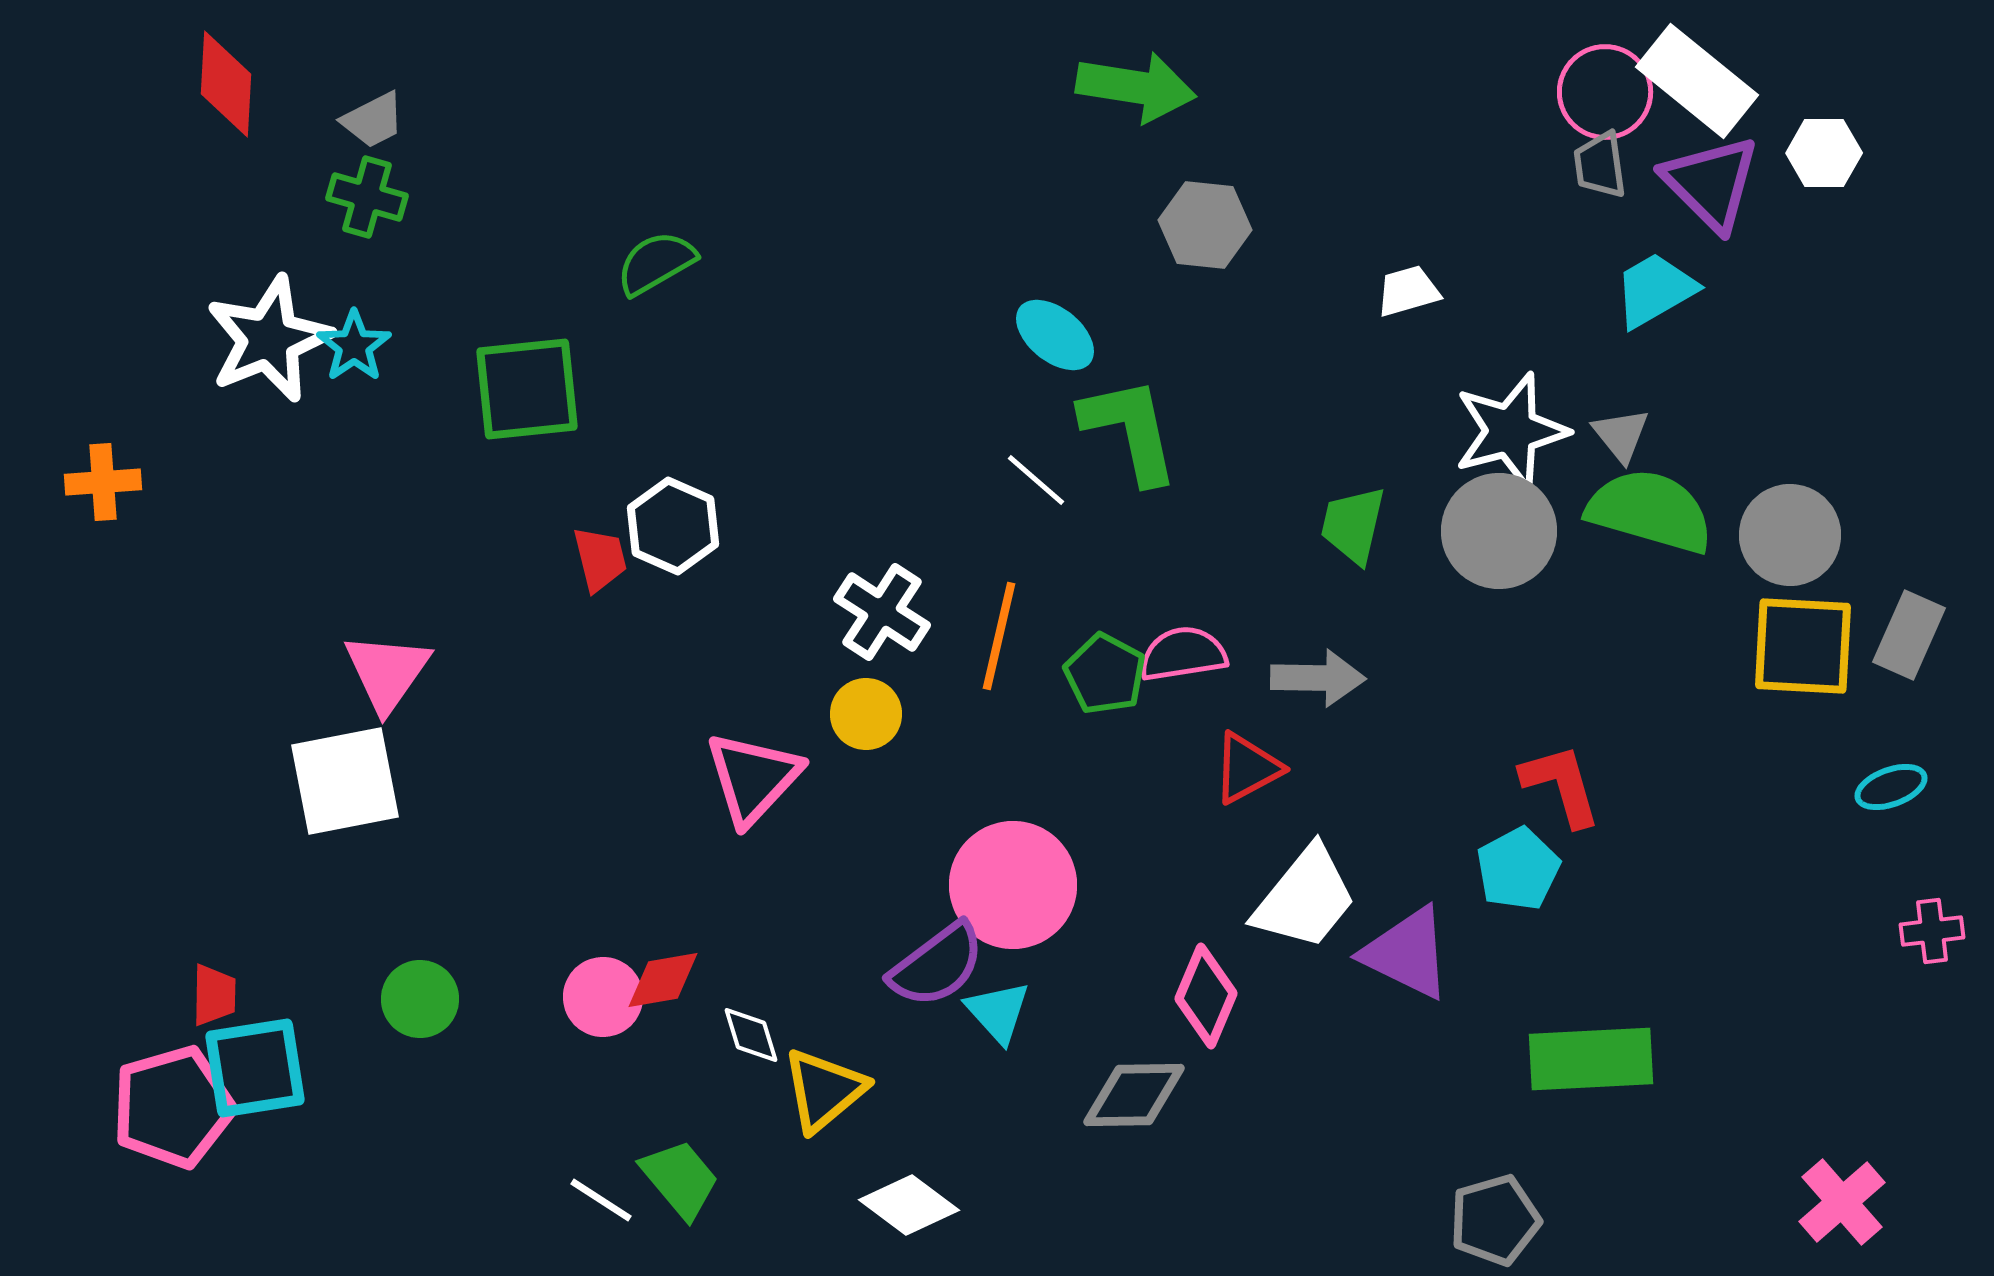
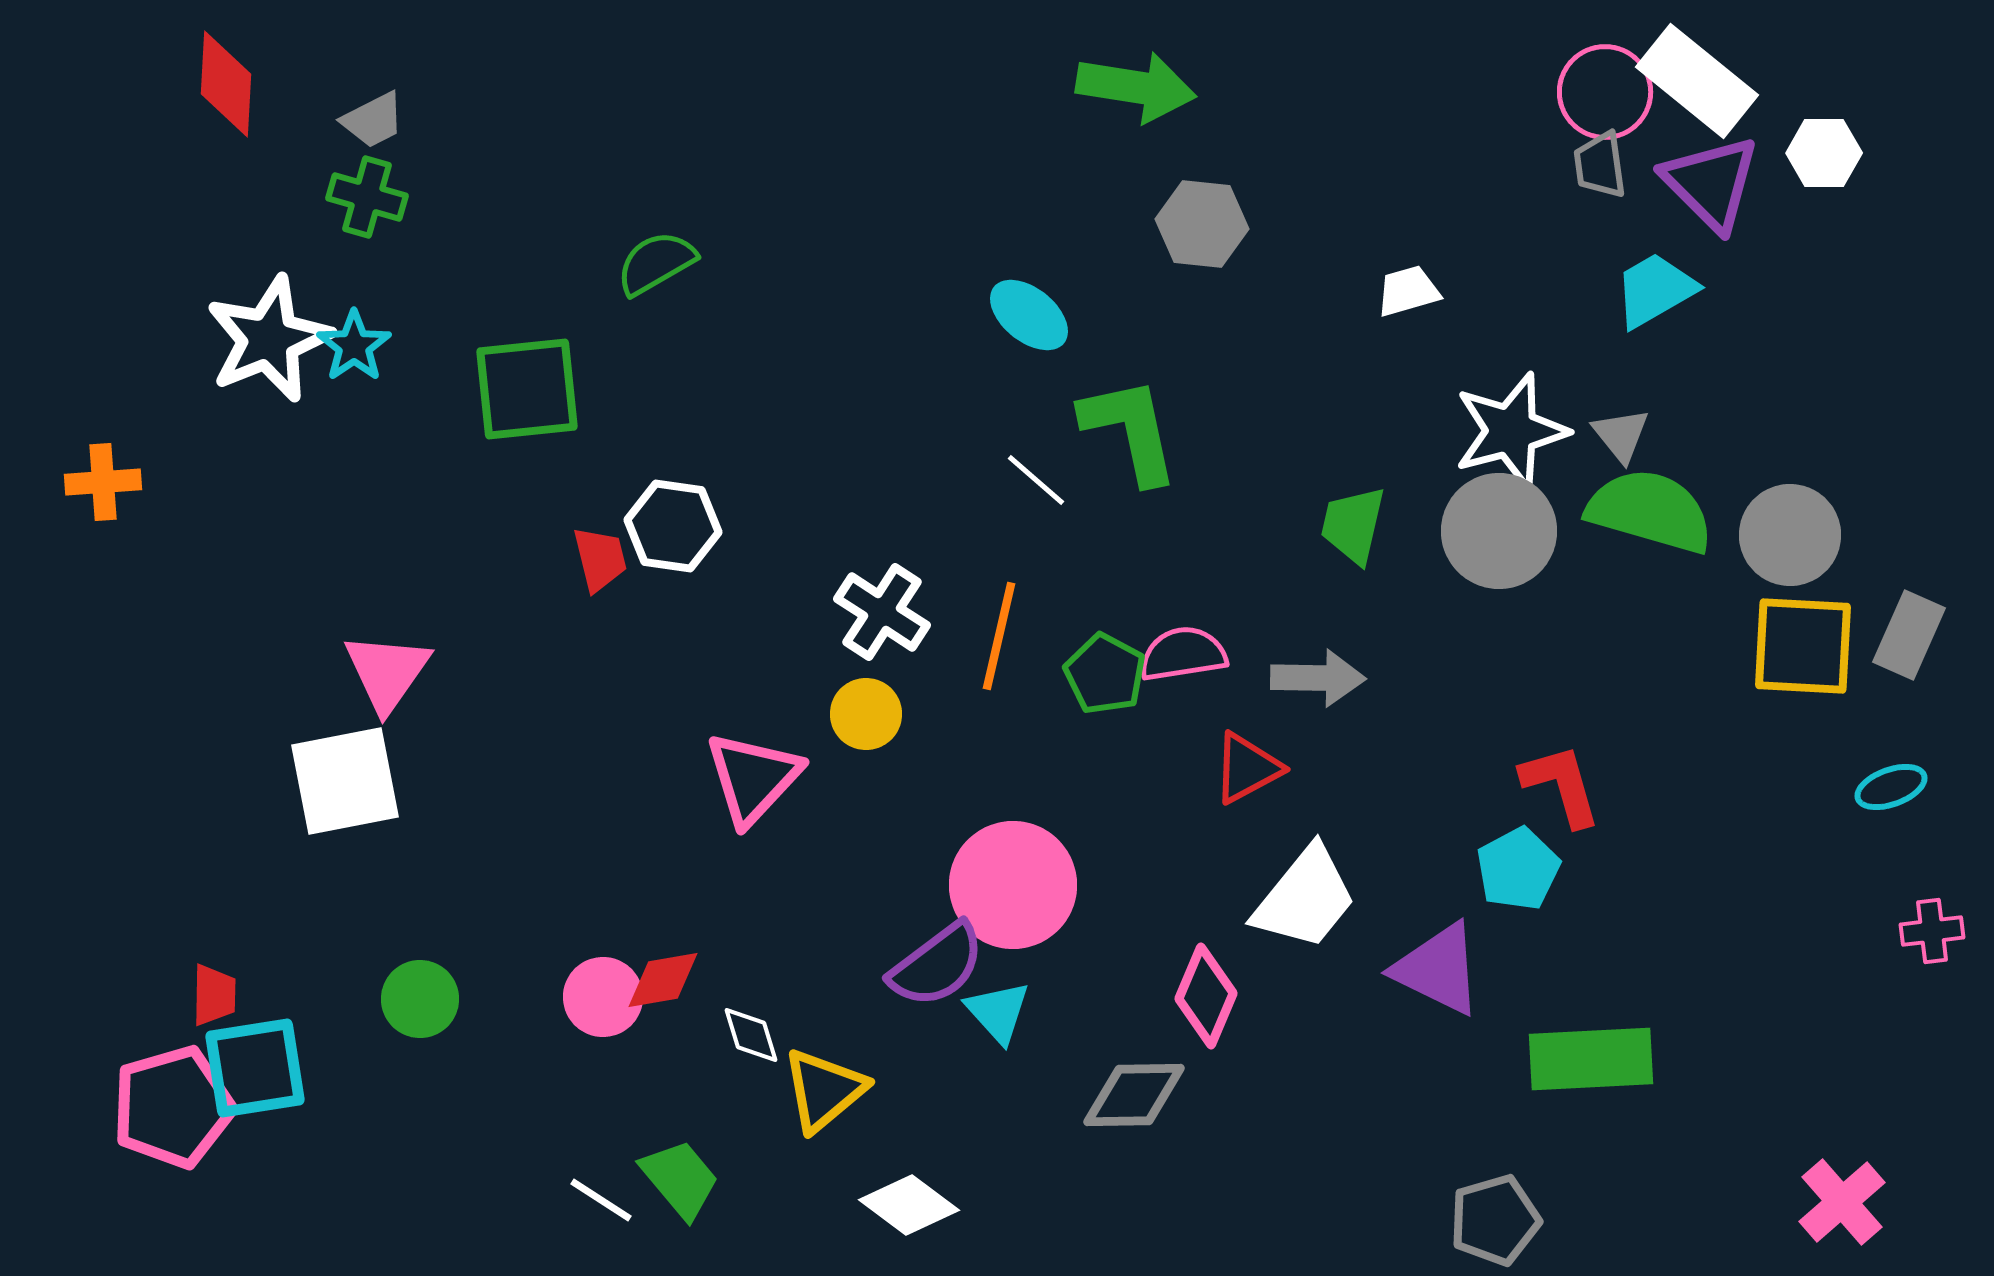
gray hexagon at (1205, 225): moved 3 px left, 1 px up
cyan ellipse at (1055, 335): moved 26 px left, 20 px up
white hexagon at (673, 526): rotated 16 degrees counterclockwise
purple triangle at (1407, 953): moved 31 px right, 16 px down
